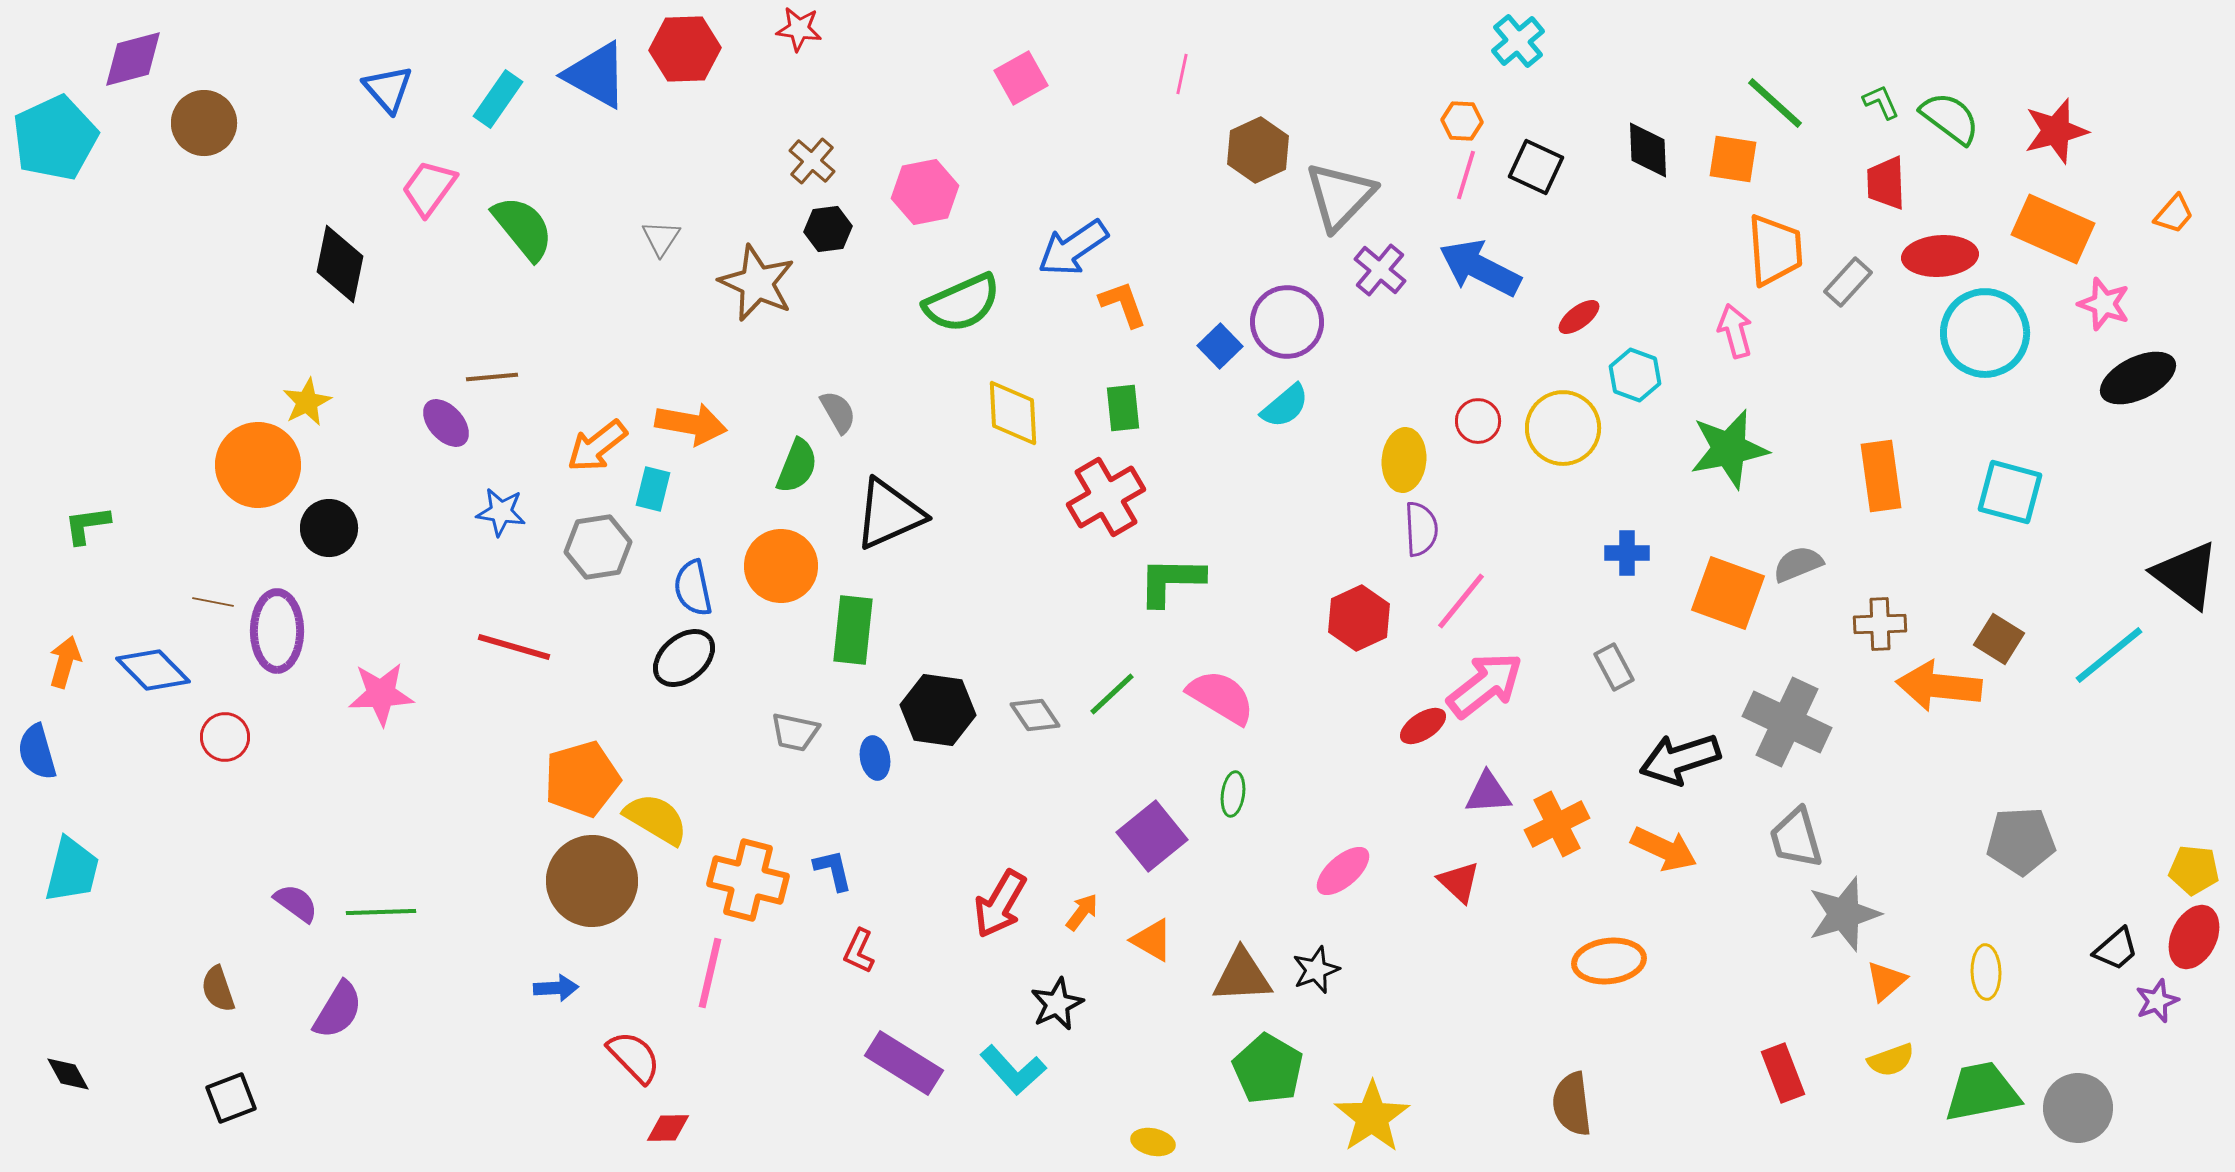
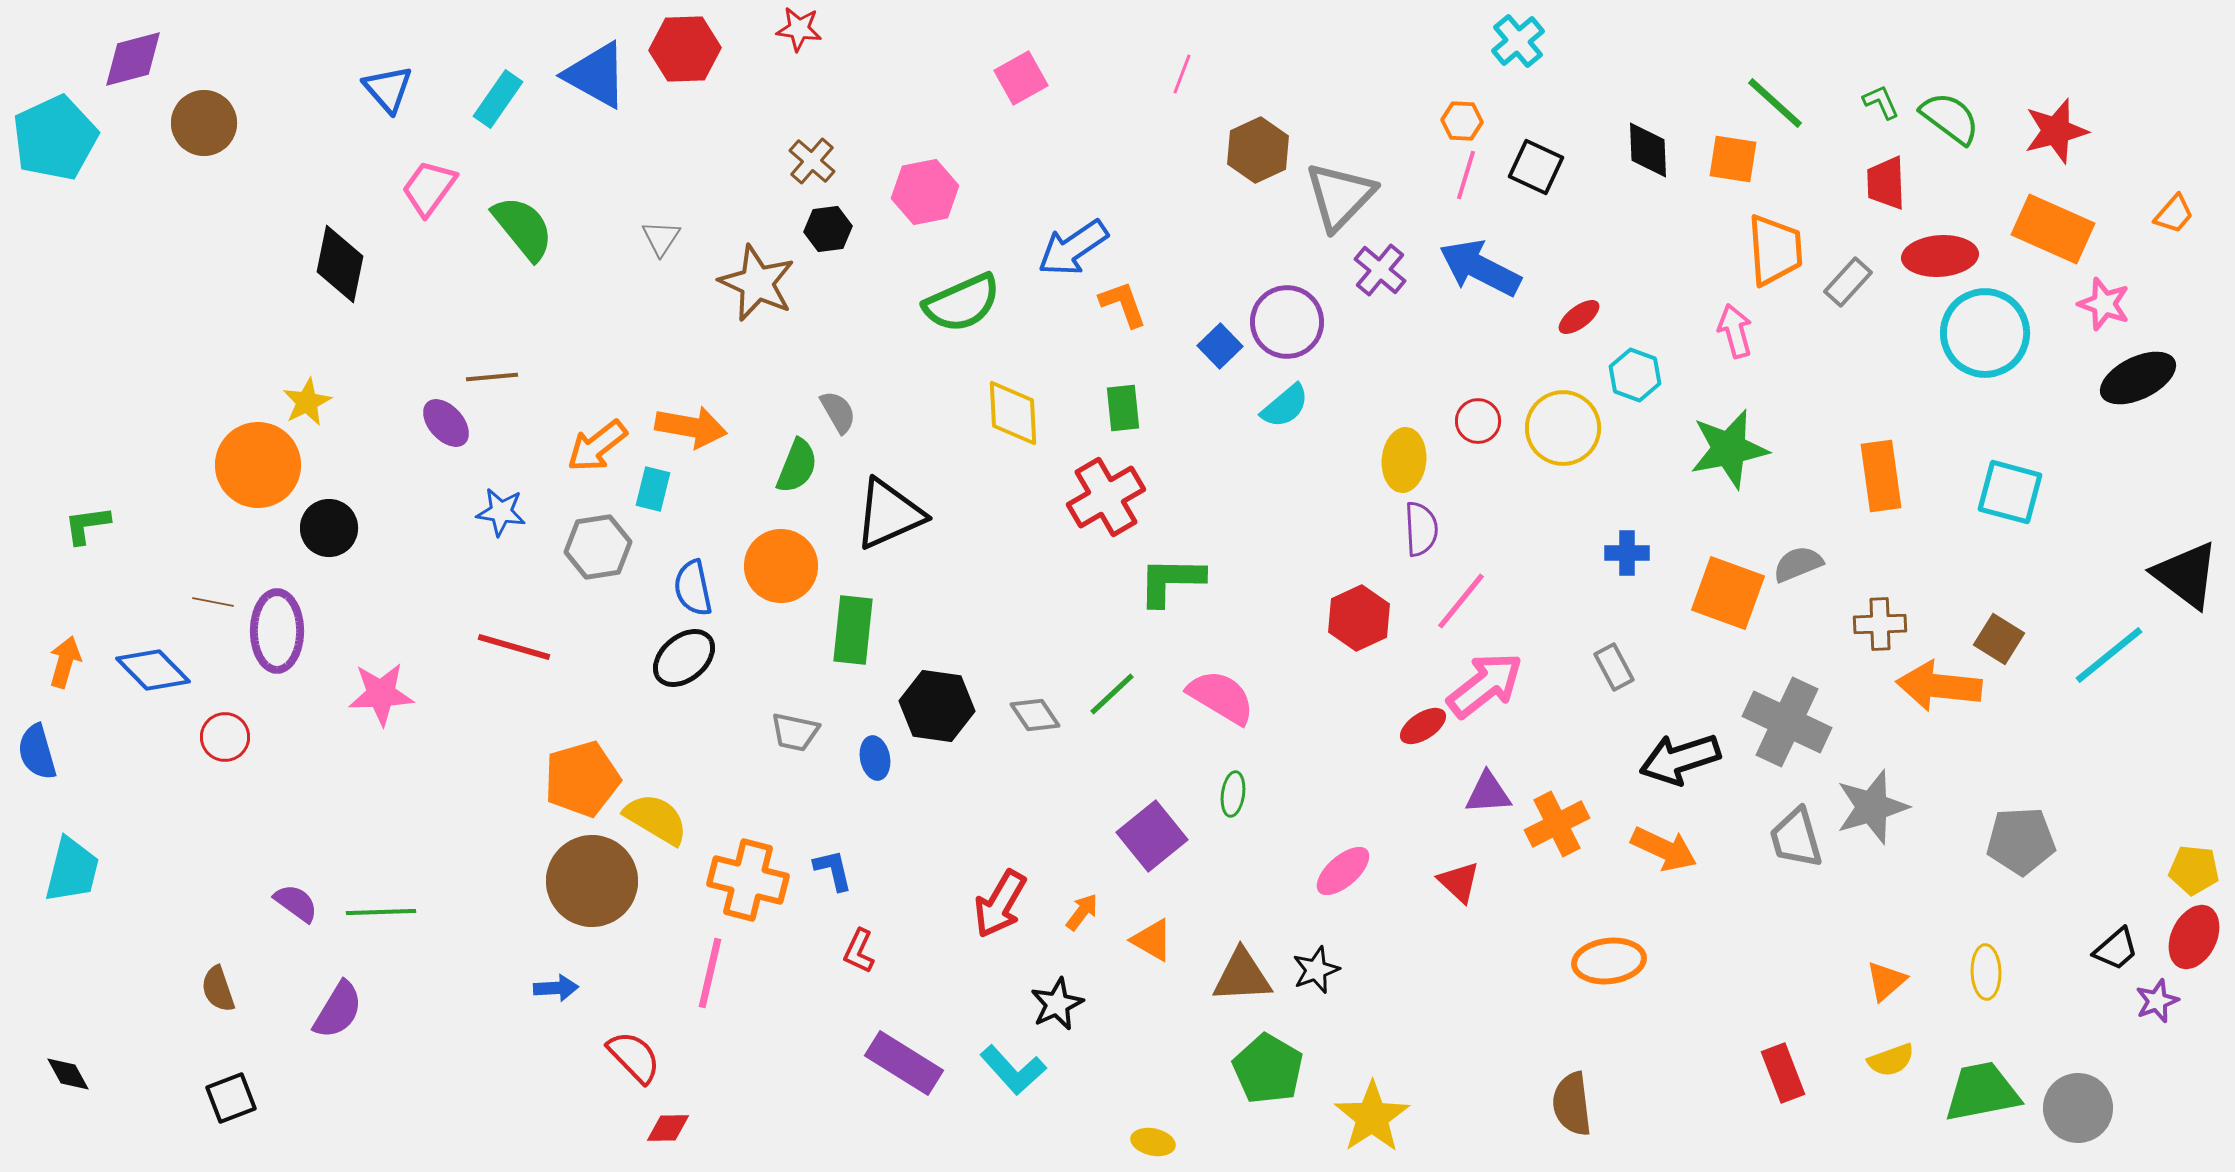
pink line at (1182, 74): rotated 9 degrees clockwise
orange arrow at (691, 424): moved 3 px down
black hexagon at (938, 710): moved 1 px left, 4 px up
gray star at (1844, 914): moved 28 px right, 107 px up
